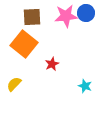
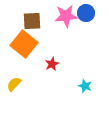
brown square: moved 4 px down
